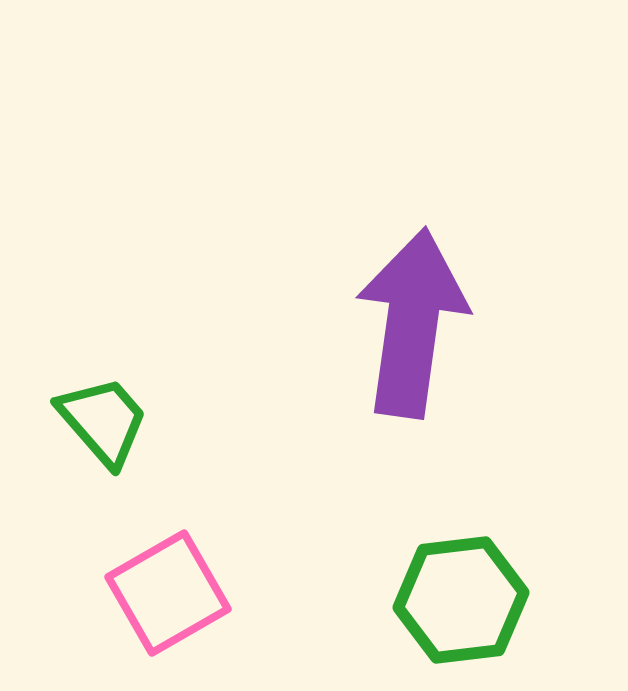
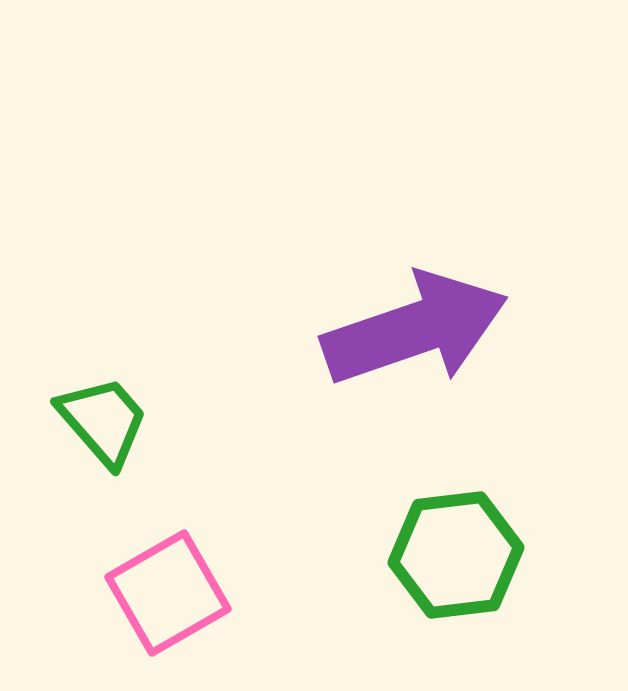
purple arrow: moved 3 px right, 6 px down; rotated 63 degrees clockwise
green hexagon: moved 5 px left, 45 px up
